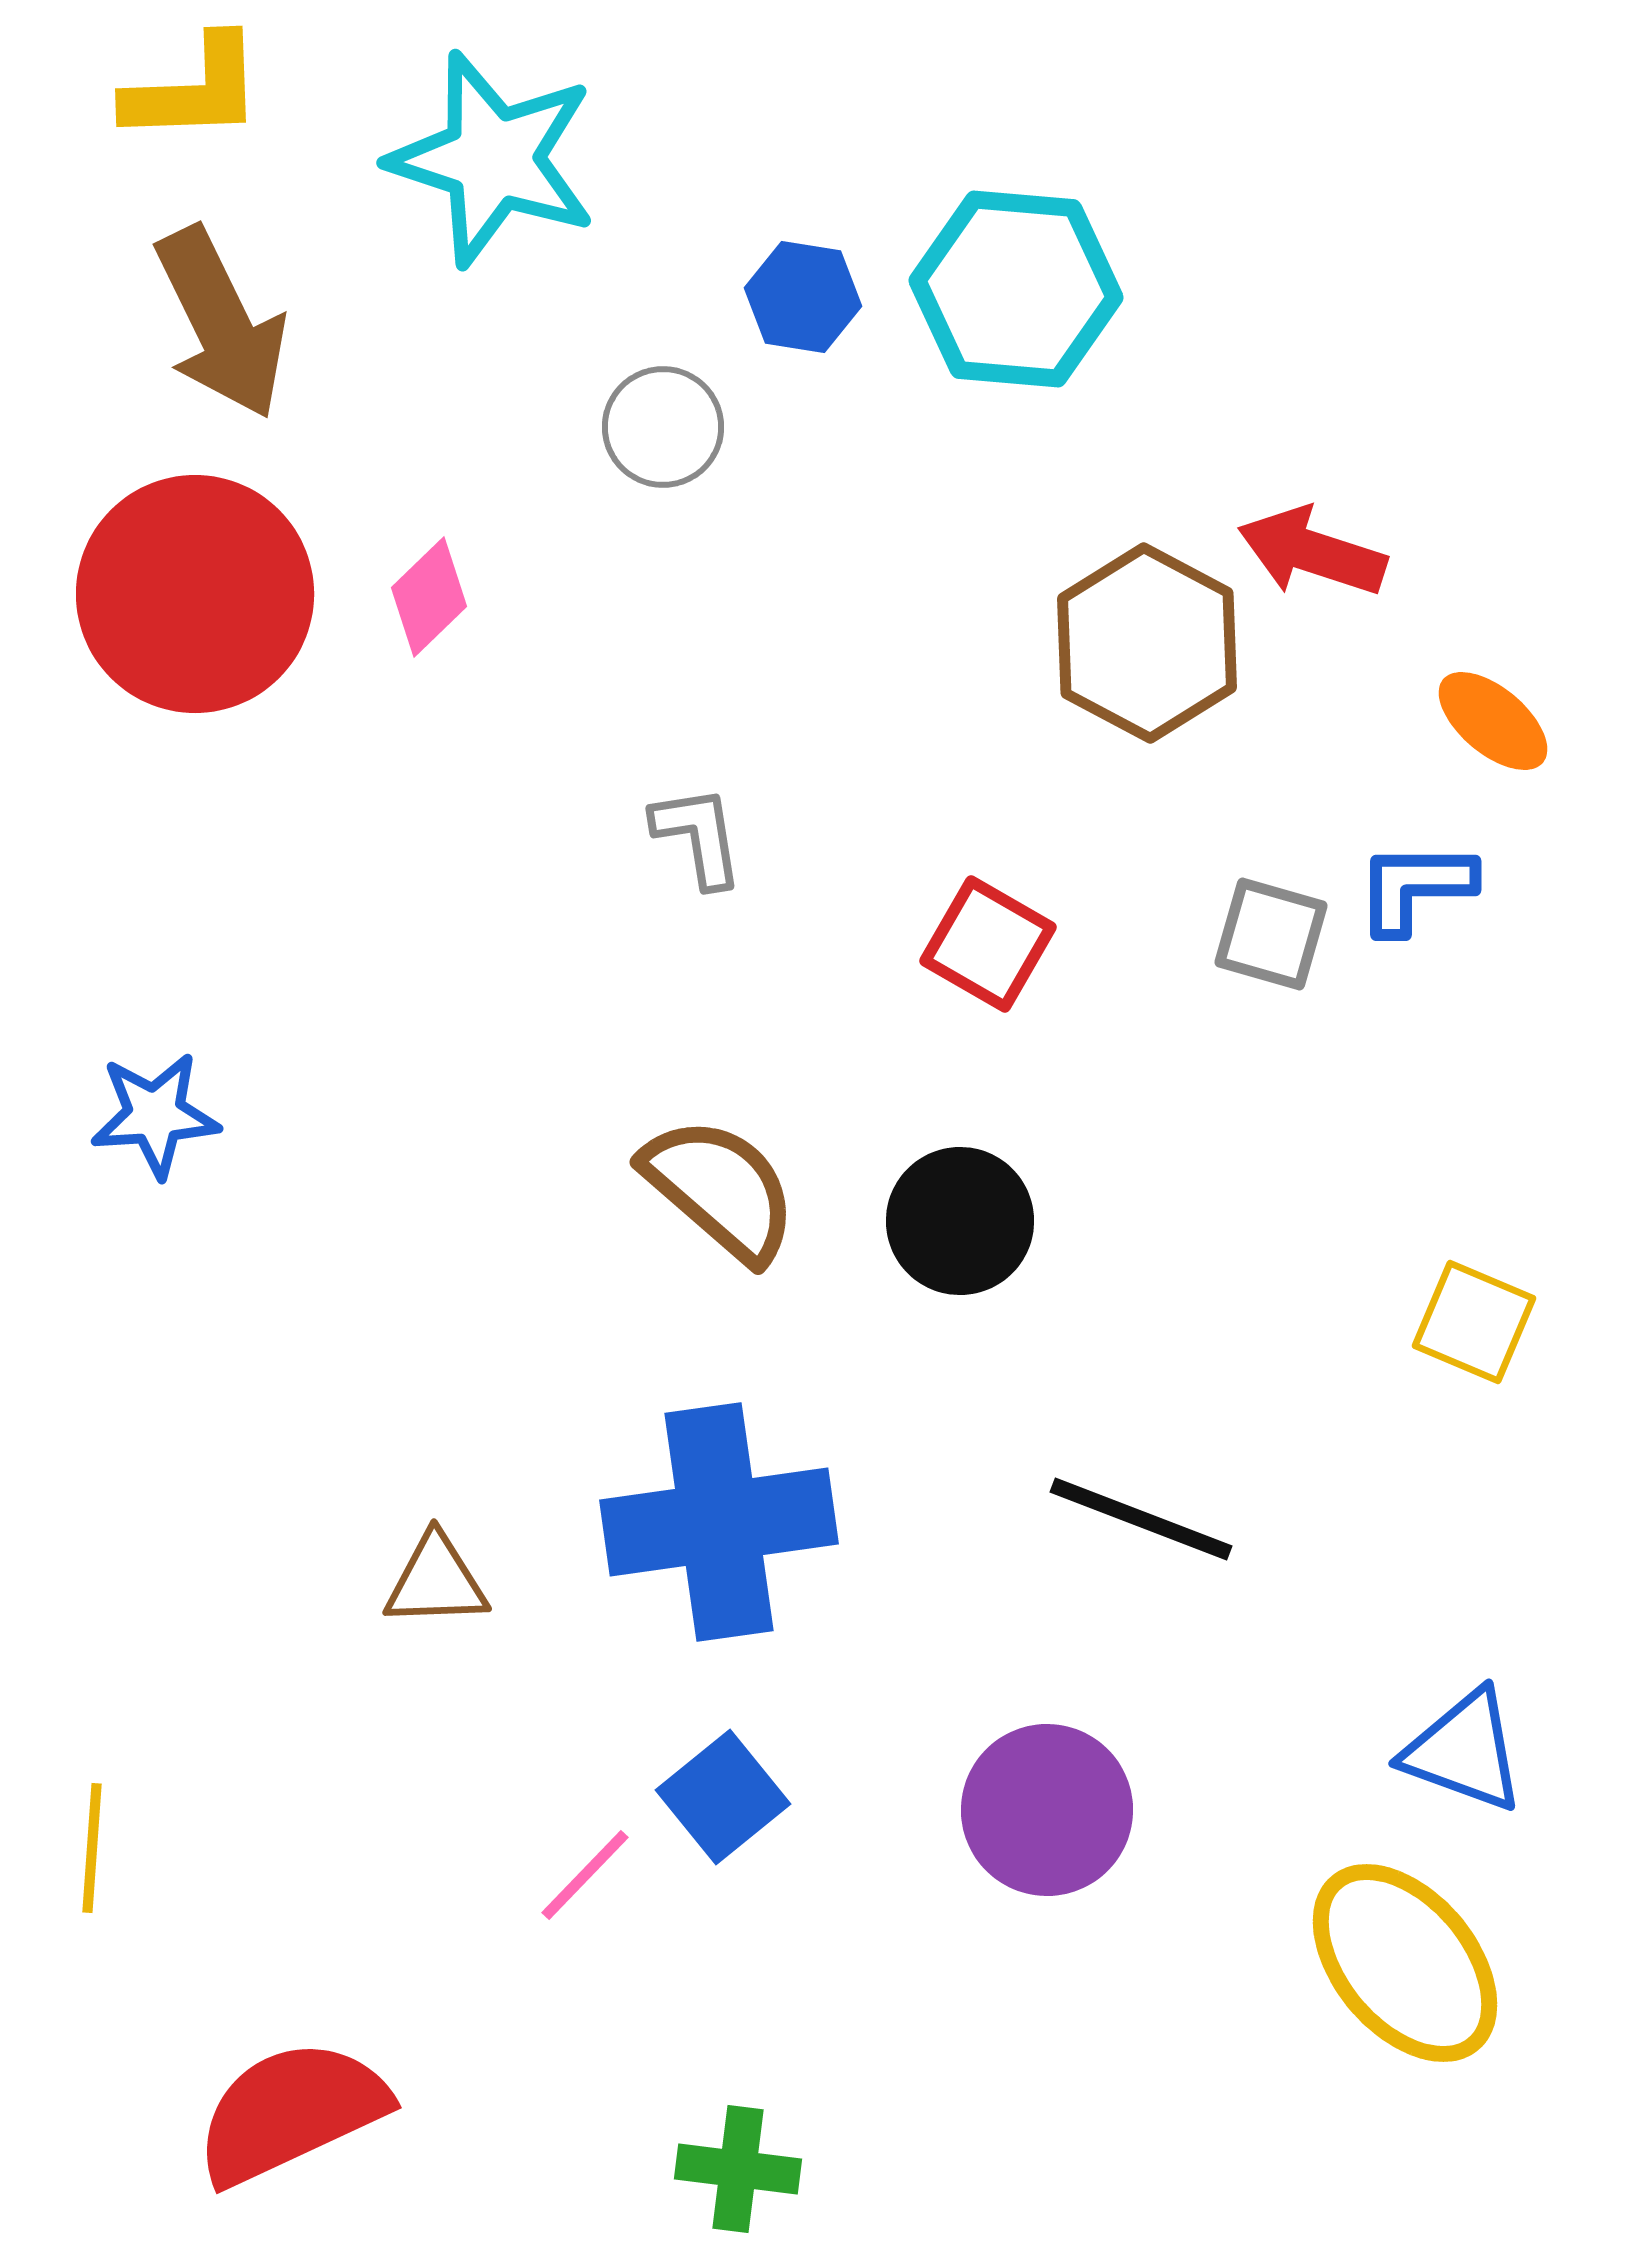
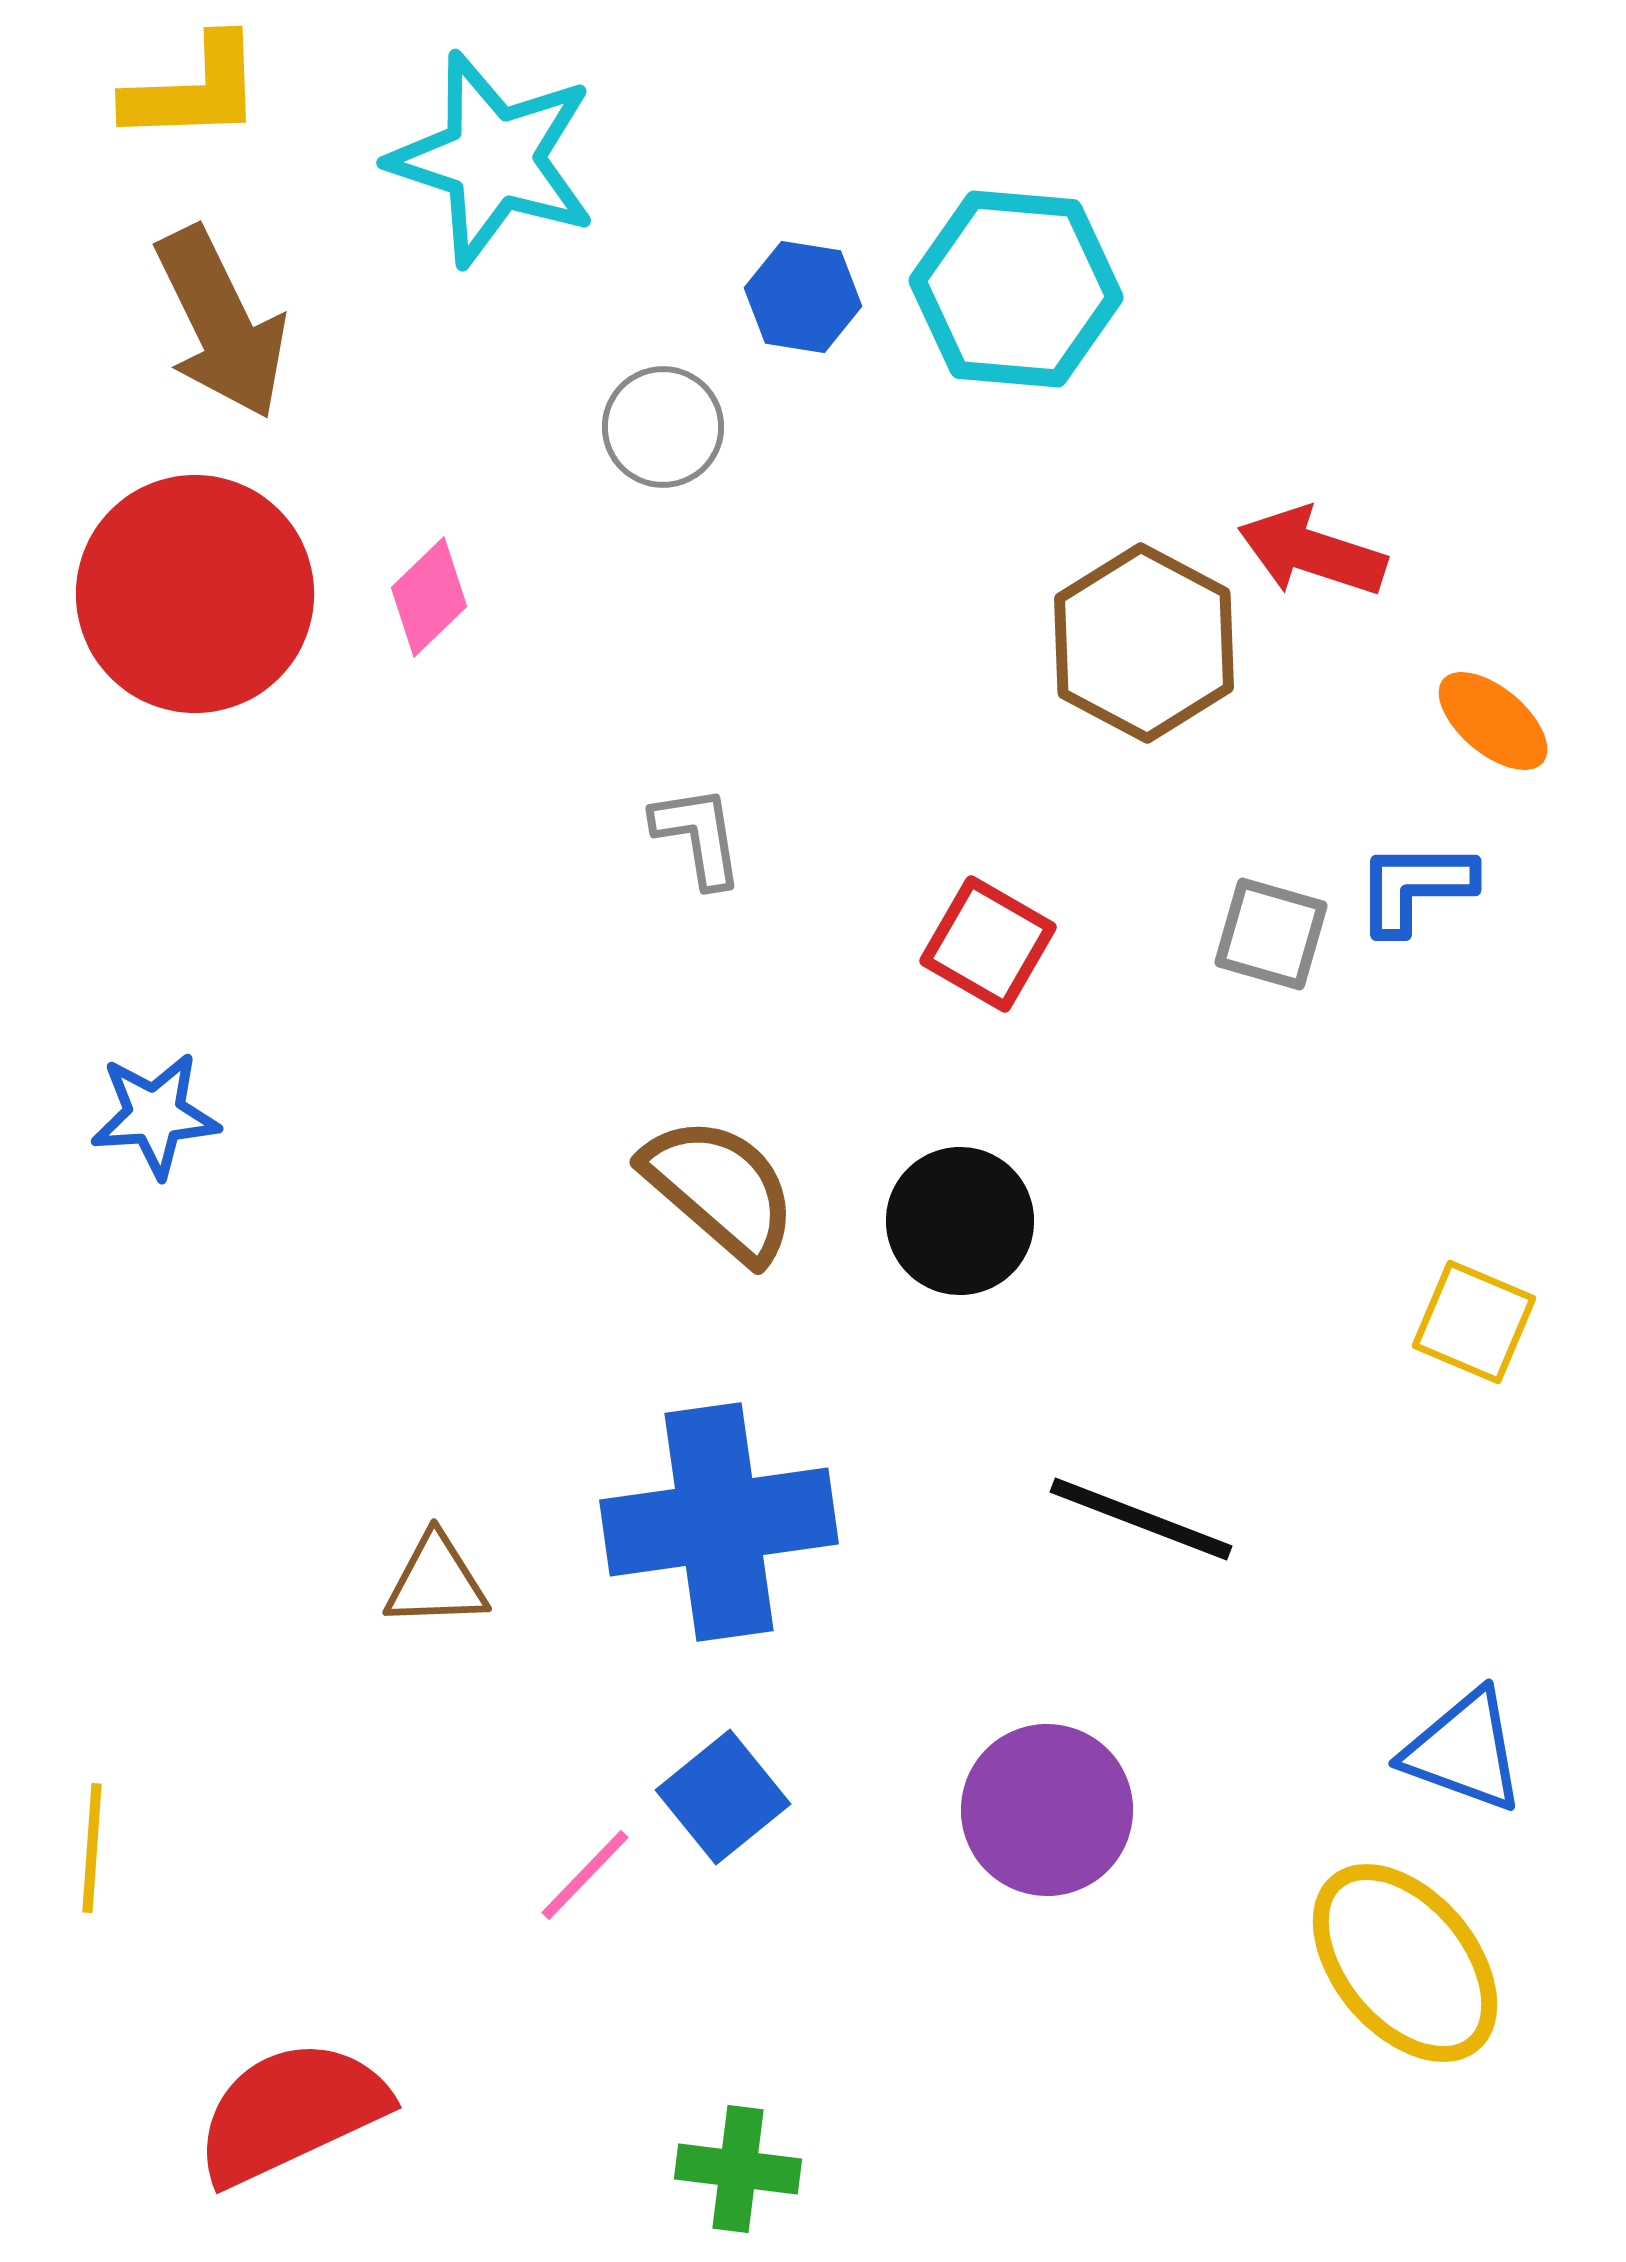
brown hexagon: moved 3 px left
